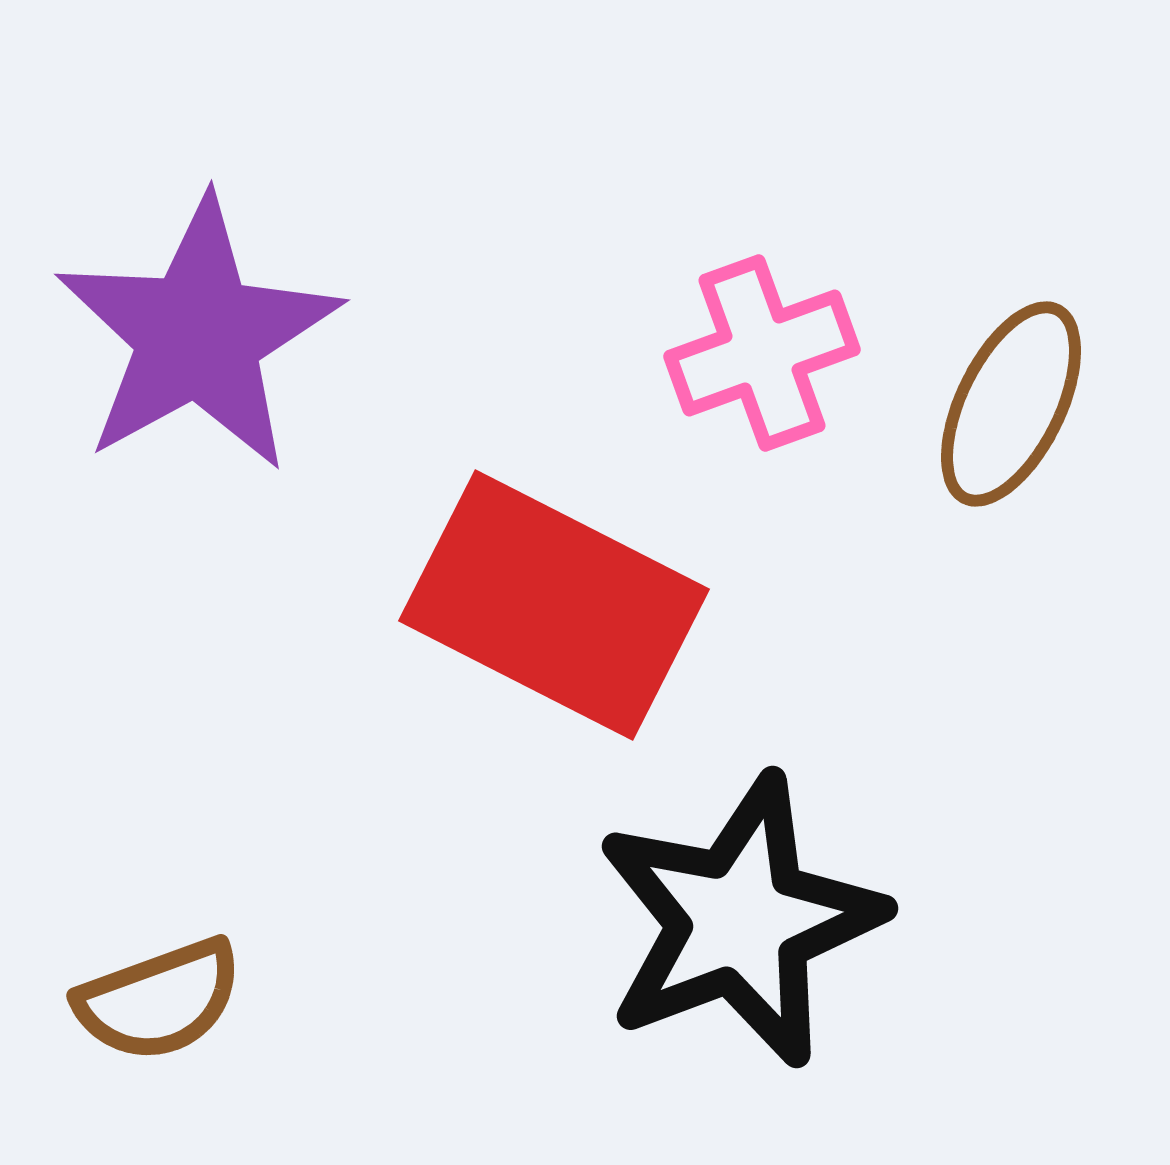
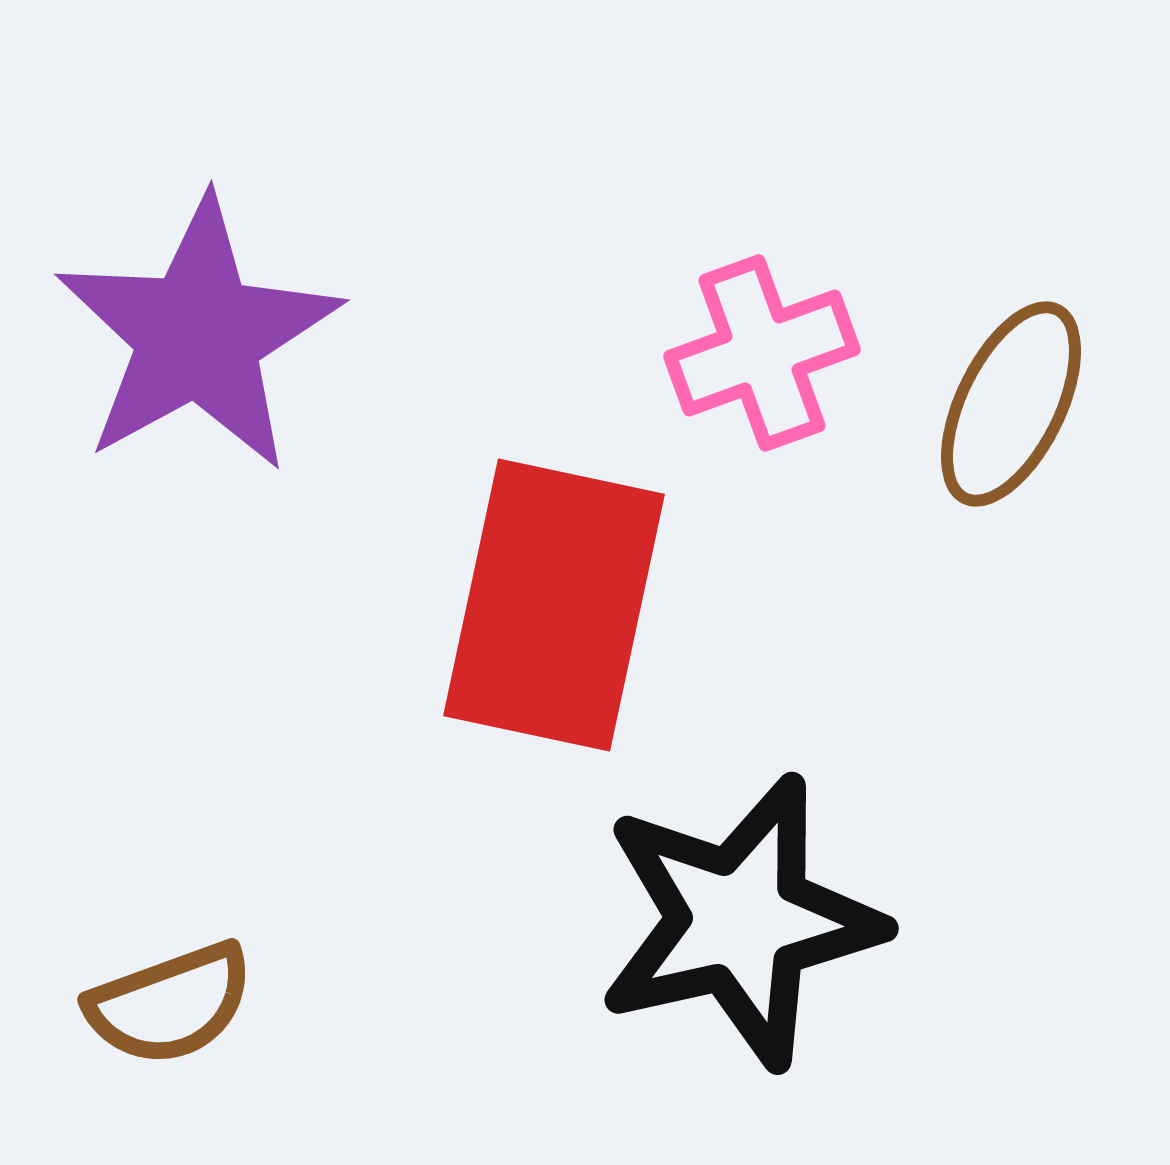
red rectangle: rotated 75 degrees clockwise
black star: rotated 8 degrees clockwise
brown semicircle: moved 11 px right, 4 px down
